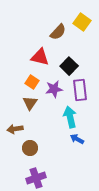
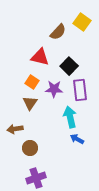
purple star: rotated 12 degrees clockwise
